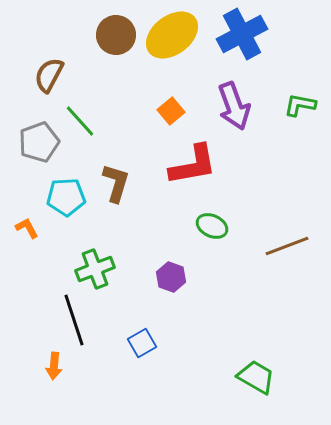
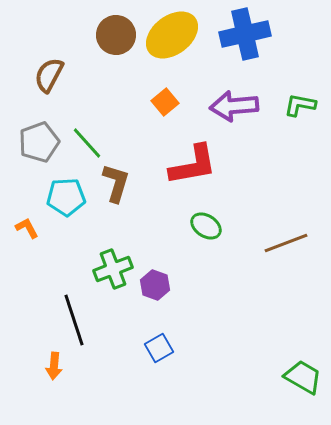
blue cross: moved 3 px right; rotated 15 degrees clockwise
purple arrow: rotated 105 degrees clockwise
orange square: moved 6 px left, 9 px up
green line: moved 7 px right, 22 px down
green ellipse: moved 6 px left; rotated 8 degrees clockwise
brown line: moved 1 px left, 3 px up
green cross: moved 18 px right
purple hexagon: moved 16 px left, 8 px down
blue square: moved 17 px right, 5 px down
green trapezoid: moved 47 px right
